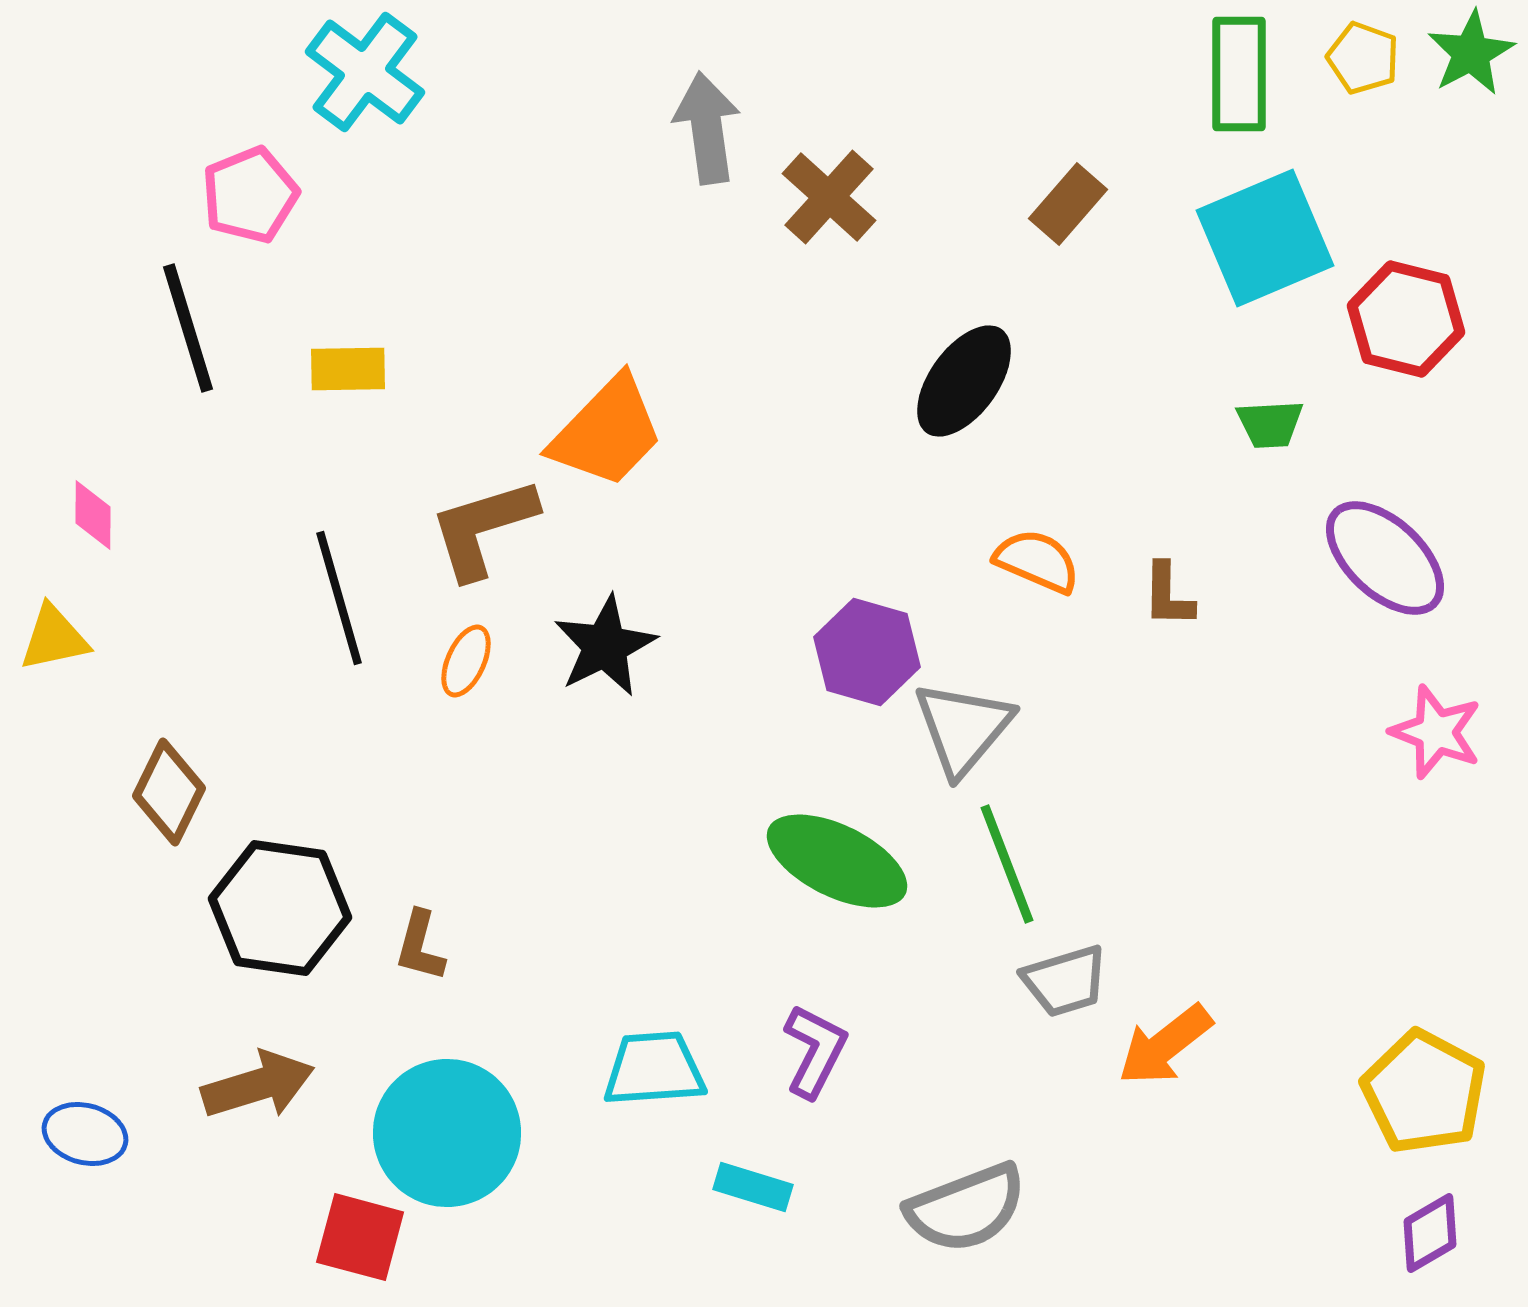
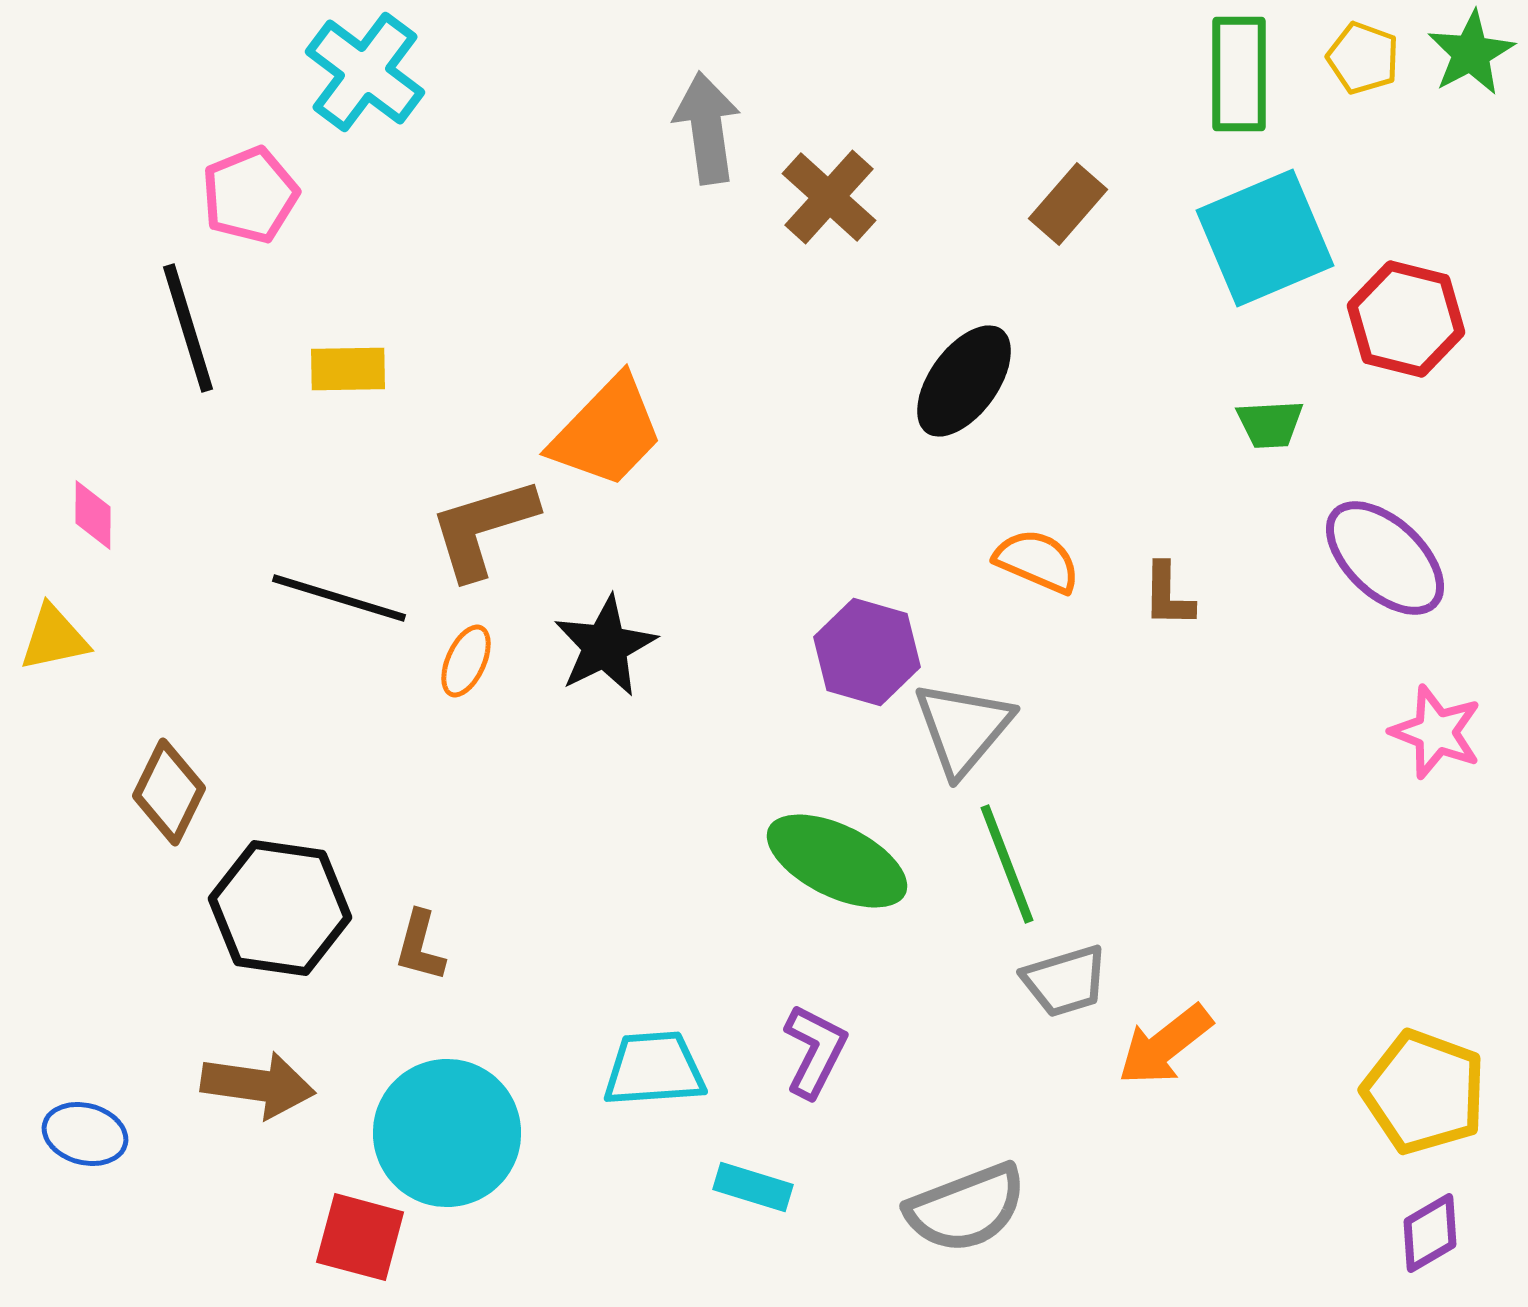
black line at (339, 598): rotated 57 degrees counterclockwise
brown arrow at (258, 1085): rotated 25 degrees clockwise
yellow pentagon at (1424, 1092): rotated 8 degrees counterclockwise
